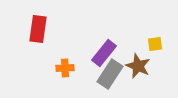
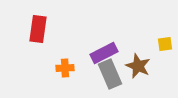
yellow square: moved 10 px right
purple rectangle: rotated 24 degrees clockwise
gray rectangle: rotated 56 degrees counterclockwise
